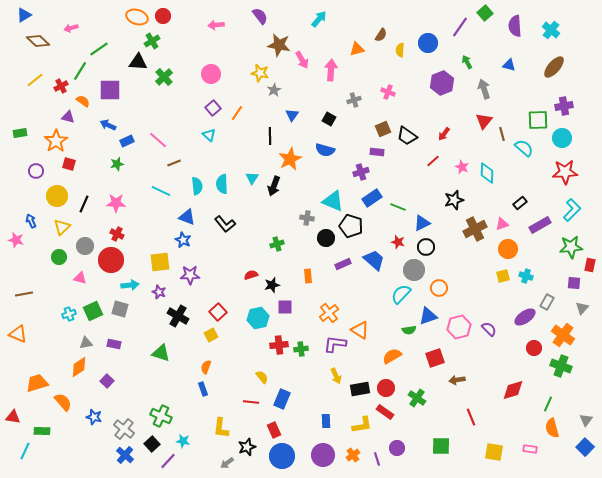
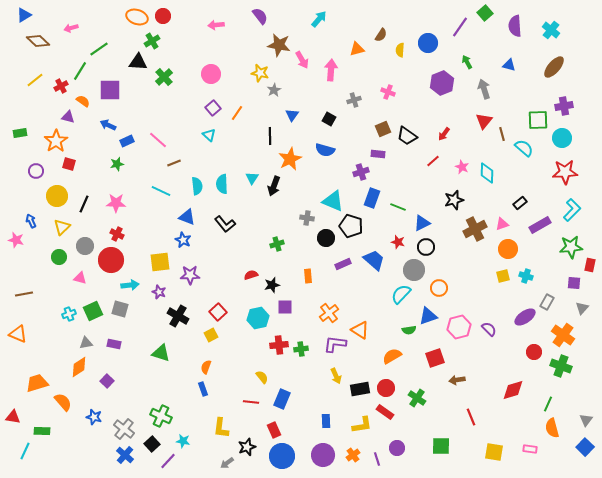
purple rectangle at (377, 152): moved 1 px right, 2 px down
blue rectangle at (372, 198): rotated 36 degrees counterclockwise
red circle at (534, 348): moved 4 px down
